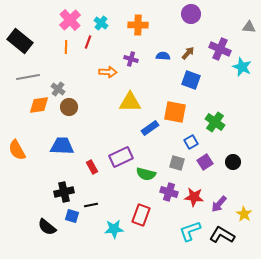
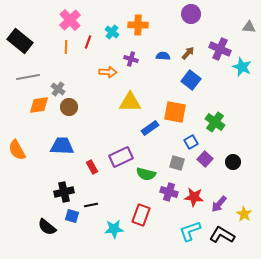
cyan cross at (101, 23): moved 11 px right, 9 px down
blue square at (191, 80): rotated 18 degrees clockwise
purple square at (205, 162): moved 3 px up; rotated 14 degrees counterclockwise
